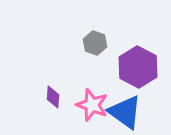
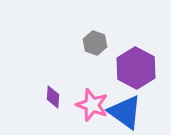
purple hexagon: moved 2 px left, 1 px down
